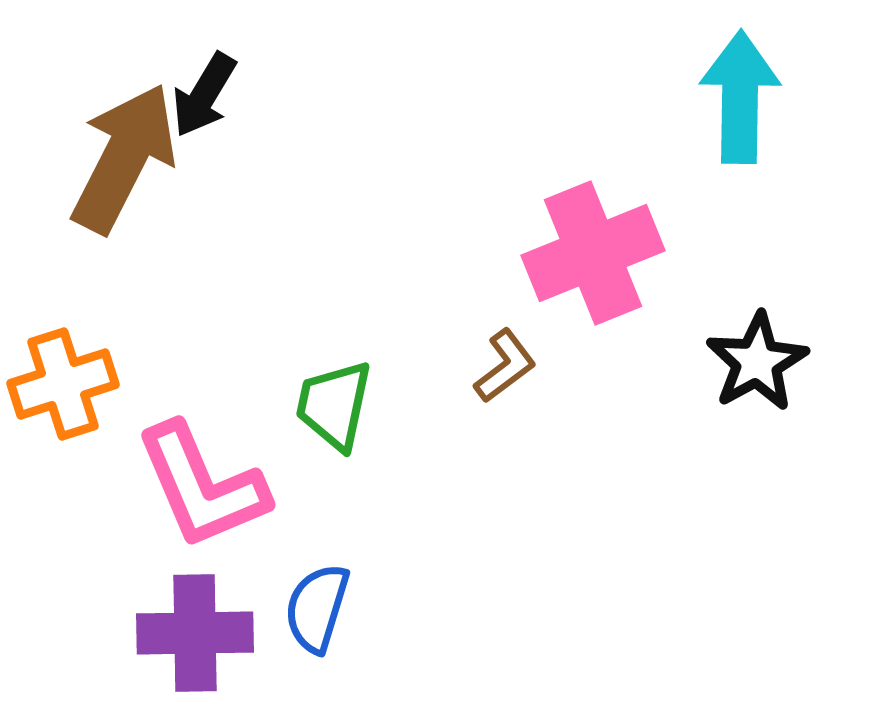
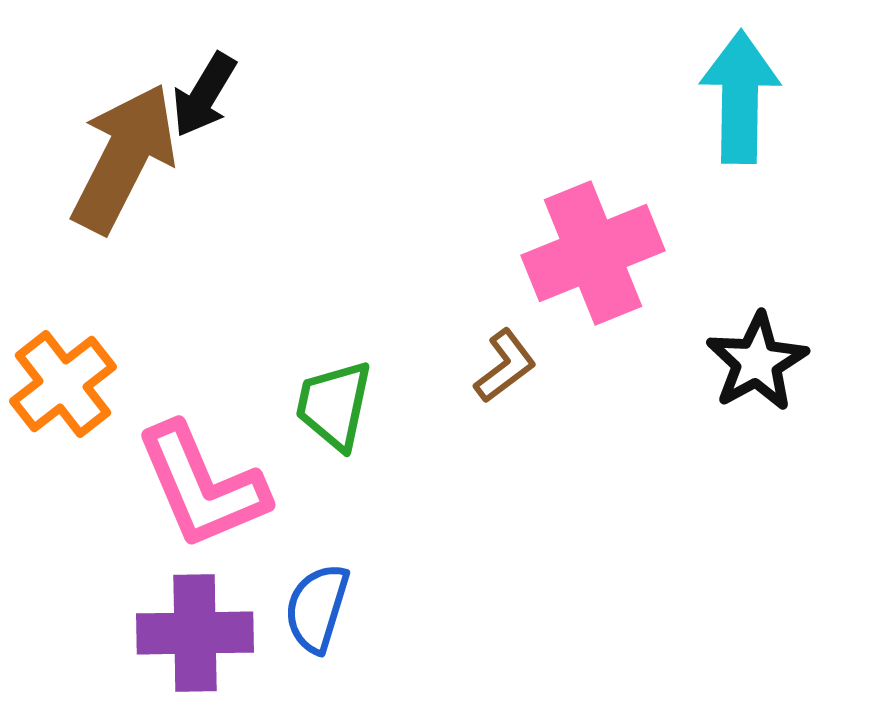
orange cross: rotated 20 degrees counterclockwise
